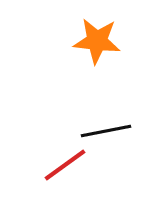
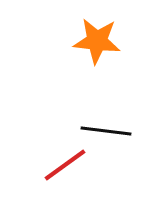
black line: rotated 18 degrees clockwise
